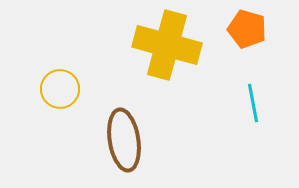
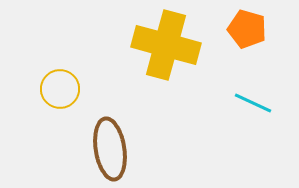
yellow cross: moved 1 px left
cyan line: rotated 54 degrees counterclockwise
brown ellipse: moved 14 px left, 9 px down
